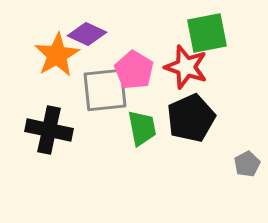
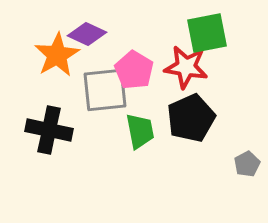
red star: rotated 9 degrees counterclockwise
green trapezoid: moved 2 px left, 3 px down
